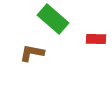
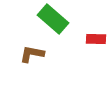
brown L-shape: moved 1 px down
